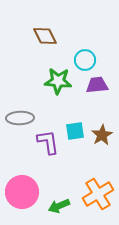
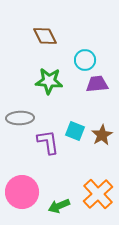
green star: moved 9 px left
purple trapezoid: moved 1 px up
cyan square: rotated 30 degrees clockwise
orange cross: rotated 12 degrees counterclockwise
